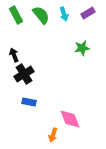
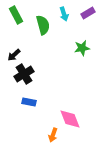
green semicircle: moved 2 px right, 10 px down; rotated 24 degrees clockwise
black arrow: rotated 112 degrees counterclockwise
